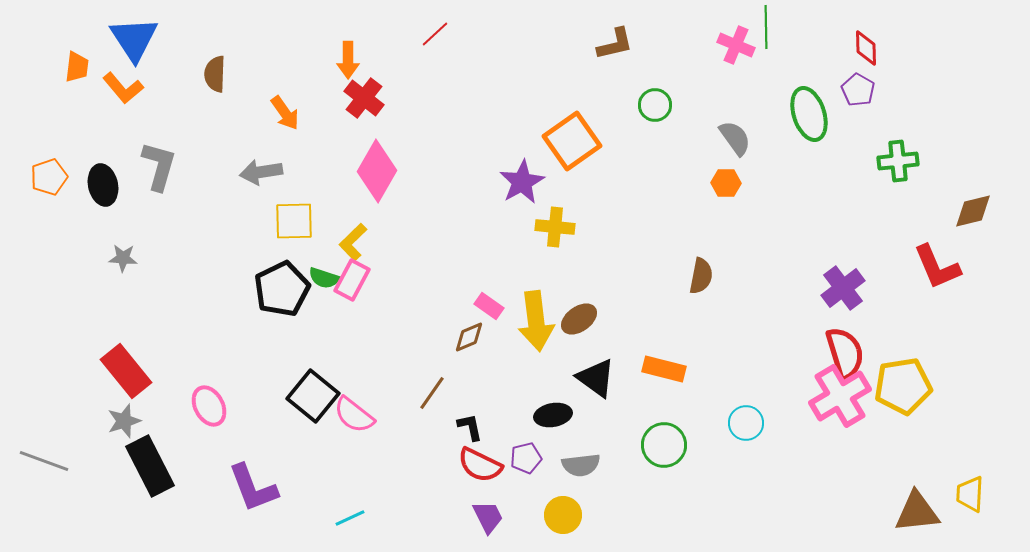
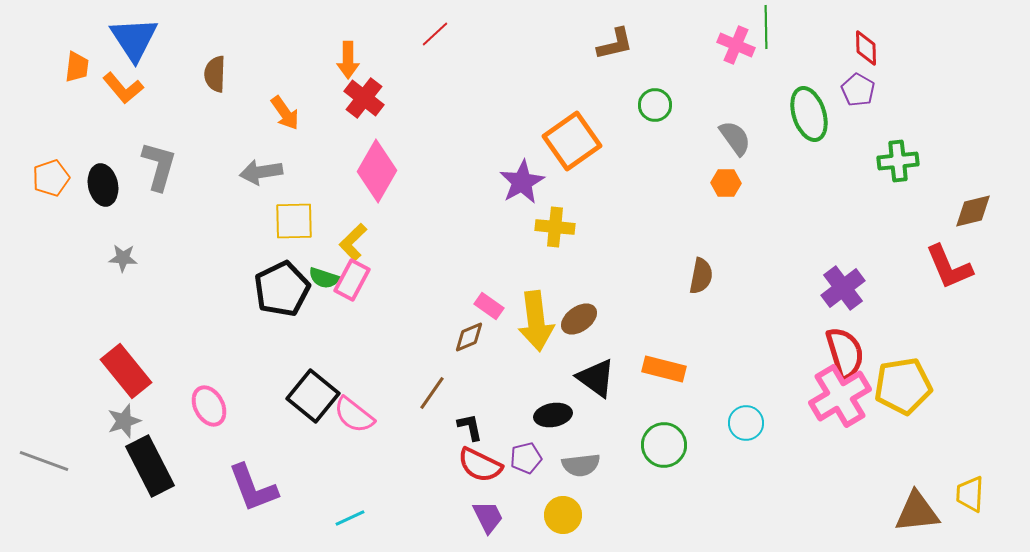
orange pentagon at (49, 177): moved 2 px right, 1 px down
red L-shape at (937, 267): moved 12 px right
